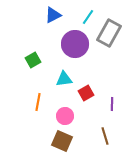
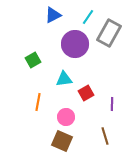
pink circle: moved 1 px right, 1 px down
